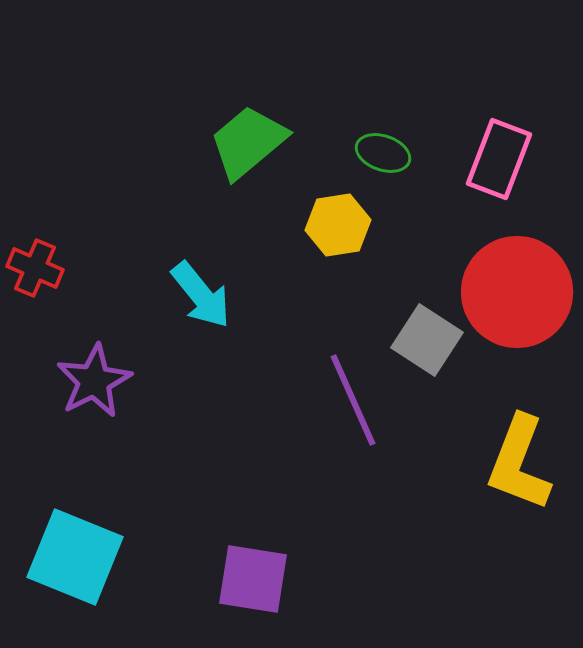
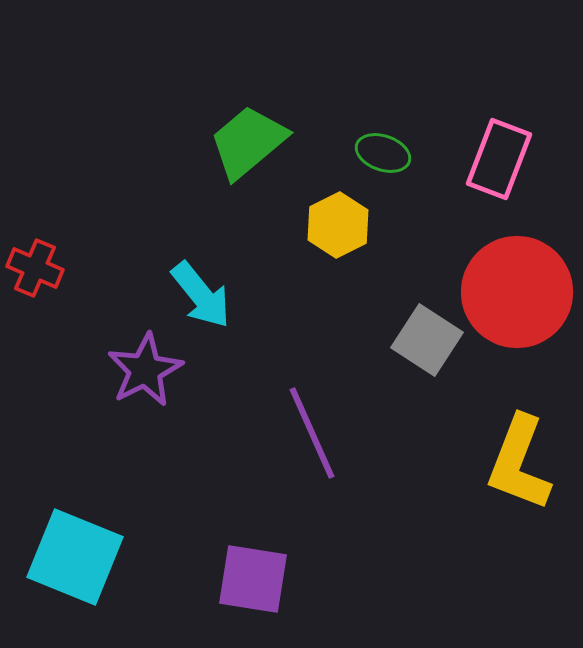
yellow hexagon: rotated 18 degrees counterclockwise
purple star: moved 51 px right, 11 px up
purple line: moved 41 px left, 33 px down
